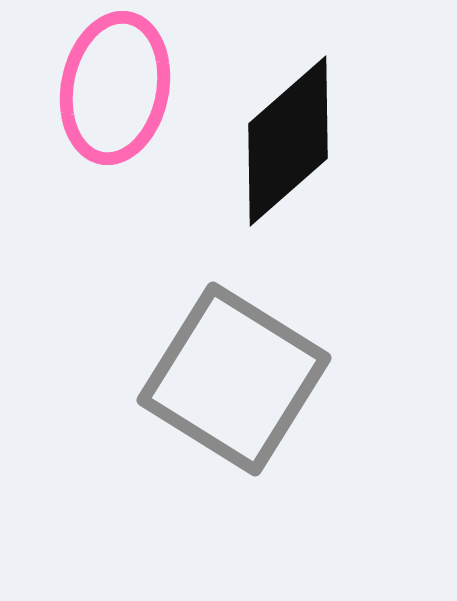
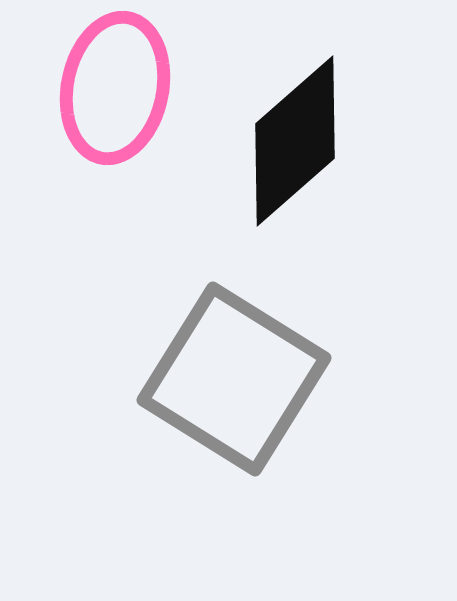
black diamond: moved 7 px right
